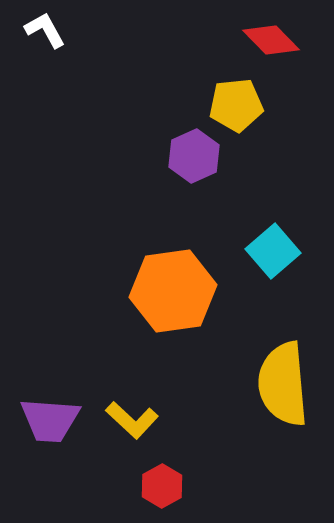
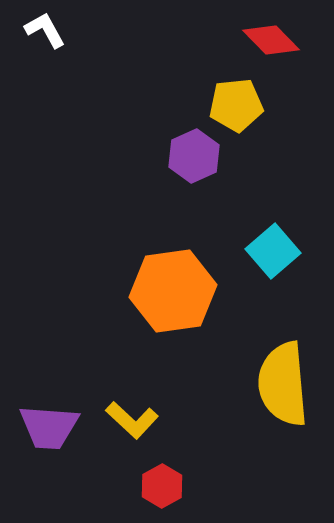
purple trapezoid: moved 1 px left, 7 px down
